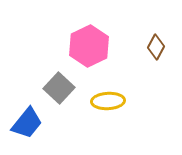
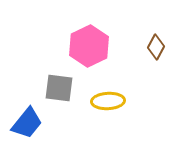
gray square: rotated 36 degrees counterclockwise
